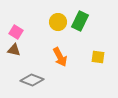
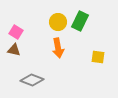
orange arrow: moved 2 px left, 9 px up; rotated 18 degrees clockwise
